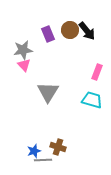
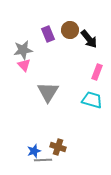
black arrow: moved 2 px right, 8 px down
